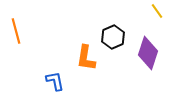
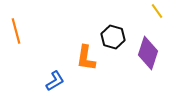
black hexagon: rotated 20 degrees counterclockwise
blue L-shape: rotated 70 degrees clockwise
